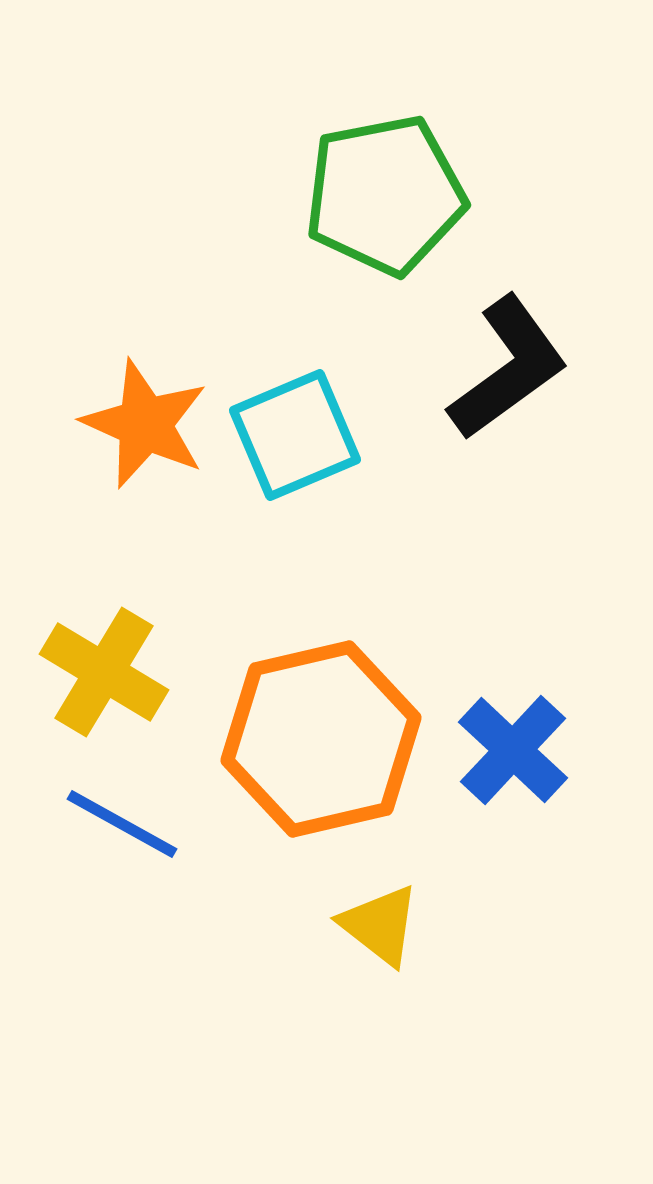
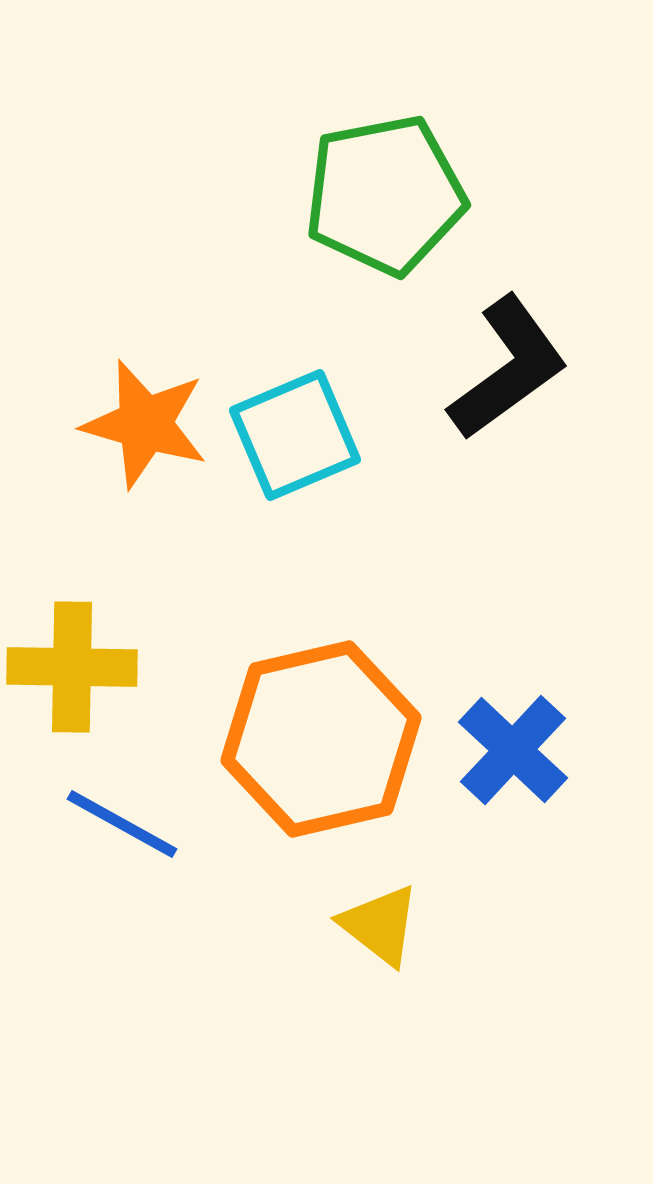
orange star: rotated 8 degrees counterclockwise
yellow cross: moved 32 px left, 5 px up; rotated 30 degrees counterclockwise
